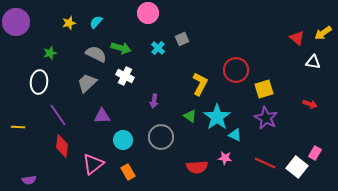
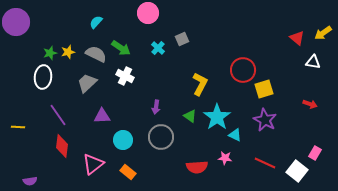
yellow star: moved 1 px left, 29 px down
green arrow: rotated 18 degrees clockwise
red circle: moved 7 px right
white ellipse: moved 4 px right, 5 px up
purple arrow: moved 2 px right, 6 px down
purple star: moved 1 px left, 2 px down
white square: moved 4 px down
orange rectangle: rotated 21 degrees counterclockwise
purple semicircle: moved 1 px right, 1 px down
